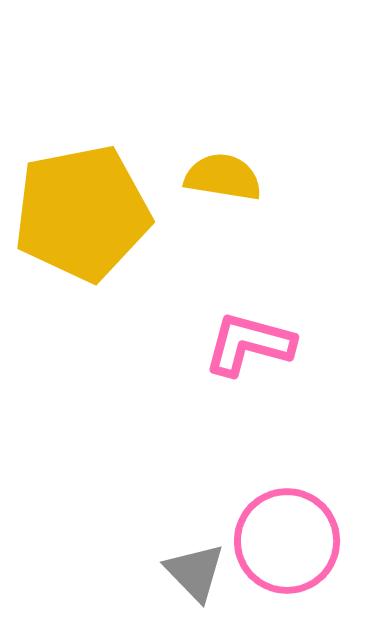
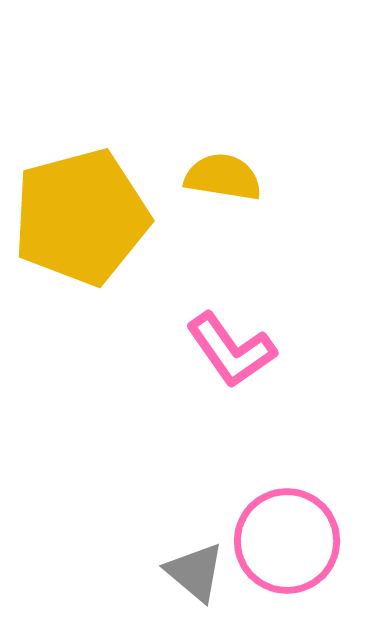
yellow pentagon: moved 1 px left, 4 px down; rotated 4 degrees counterclockwise
pink L-shape: moved 18 px left, 6 px down; rotated 140 degrees counterclockwise
gray triangle: rotated 6 degrees counterclockwise
